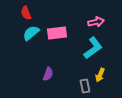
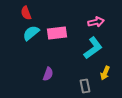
yellow arrow: moved 5 px right, 2 px up
